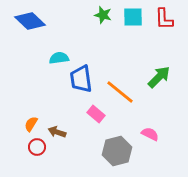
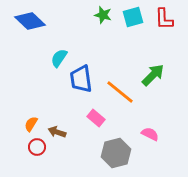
cyan square: rotated 15 degrees counterclockwise
cyan semicircle: rotated 48 degrees counterclockwise
green arrow: moved 6 px left, 2 px up
pink rectangle: moved 4 px down
gray hexagon: moved 1 px left, 2 px down
